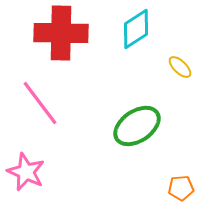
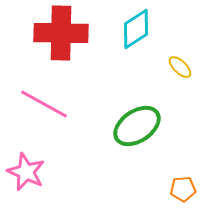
pink line: moved 4 px right, 1 px down; rotated 24 degrees counterclockwise
orange pentagon: moved 2 px right, 1 px down
